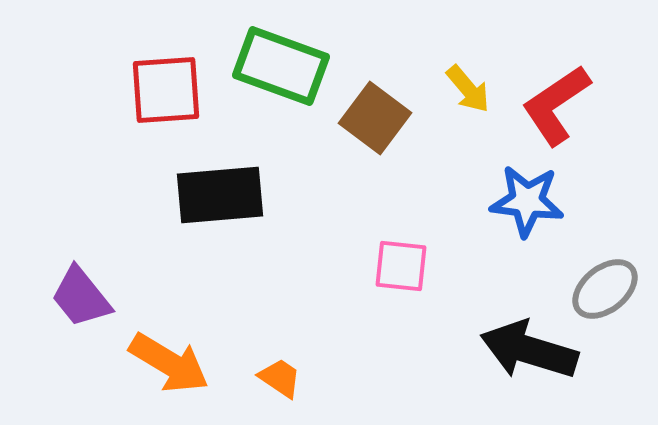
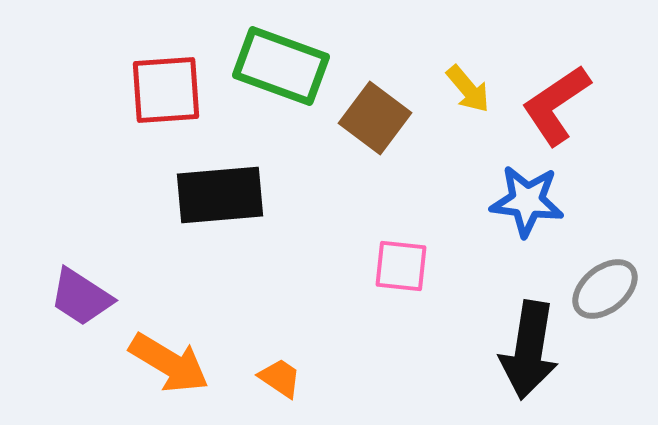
purple trapezoid: rotated 18 degrees counterclockwise
black arrow: rotated 98 degrees counterclockwise
